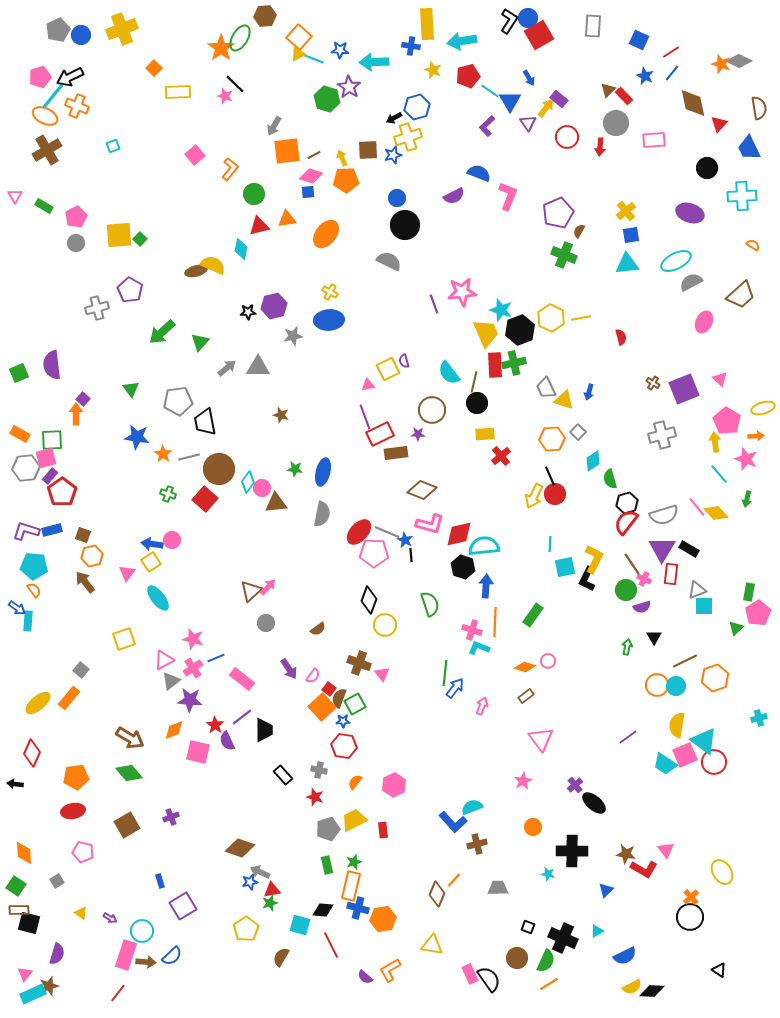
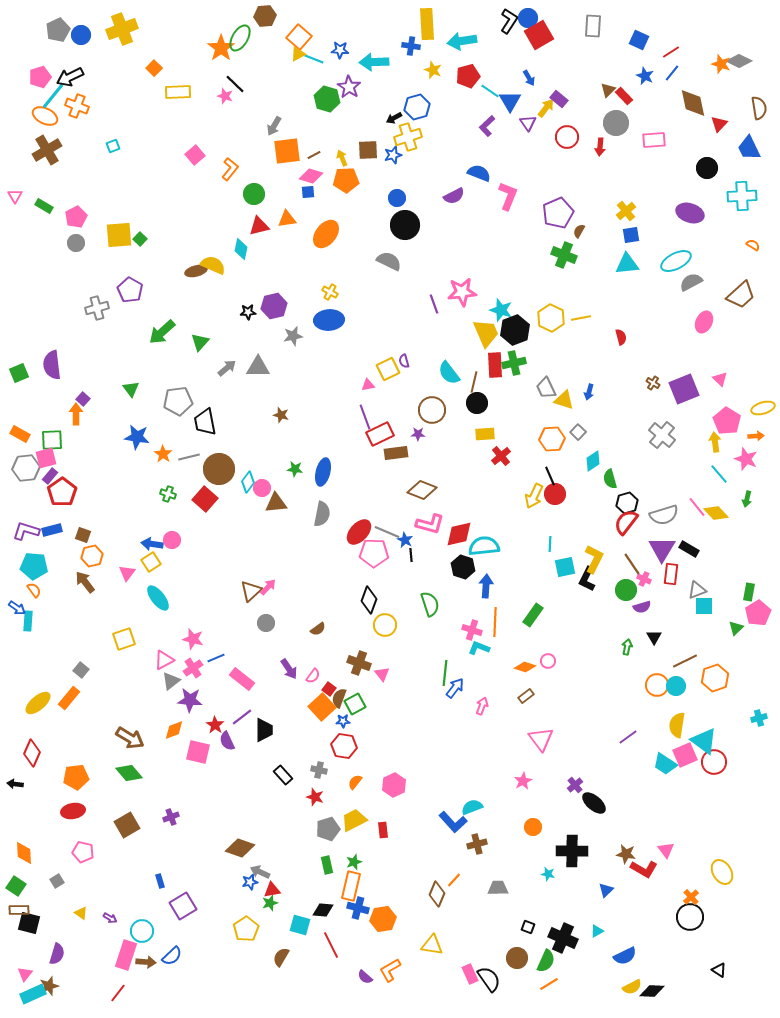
black hexagon at (520, 330): moved 5 px left
gray cross at (662, 435): rotated 36 degrees counterclockwise
